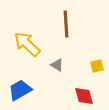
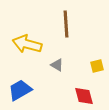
yellow arrow: rotated 28 degrees counterclockwise
